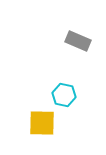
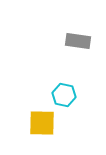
gray rectangle: rotated 15 degrees counterclockwise
